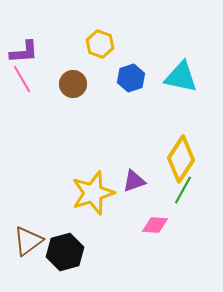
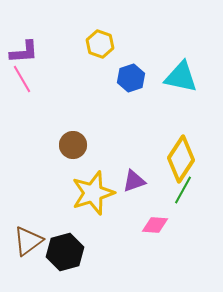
brown circle: moved 61 px down
